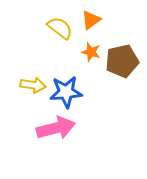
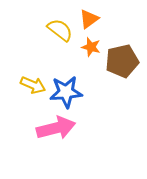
orange triangle: moved 2 px left, 1 px up
yellow semicircle: moved 2 px down
orange star: moved 5 px up
yellow arrow: rotated 15 degrees clockwise
